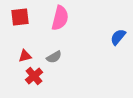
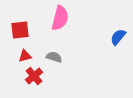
red square: moved 13 px down
gray semicircle: rotated 133 degrees counterclockwise
